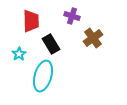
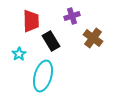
purple cross: rotated 35 degrees counterclockwise
brown cross: rotated 18 degrees counterclockwise
black rectangle: moved 3 px up
